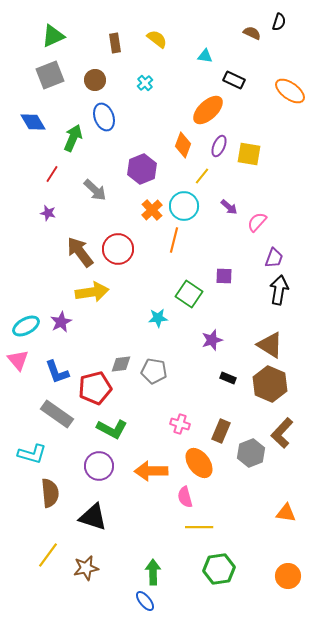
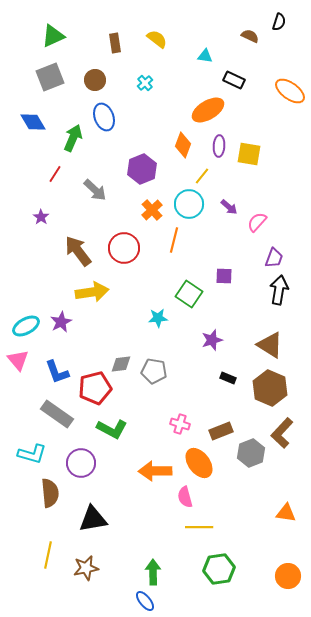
brown semicircle at (252, 33): moved 2 px left, 3 px down
gray square at (50, 75): moved 2 px down
orange ellipse at (208, 110): rotated 12 degrees clockwise
purple ellipse at (219, 146): rotated 20 degrees counterclockwise
red line at (52, 174): moved 3 px right
cyan circle at (184, 206): moved 5 px right, 2 px up
purple star at (48, 213): moved 7 px left, 4 px down; rotated 21 degrees clockwise
red circle at (118, 249): moved 6 px right, 1 px up
brown arrow at (80, 252): moved 2 px left, 1 px up
brown hexagon at (270, 384): moved 4 px down
brown rectangle at (221, 431): rotated 45 degrees clockwise
purple circle at (99, 466): moved 18 px left, 3 px up
orange arrow at (151, 471): moved 4 px right
black triangle at (93, 517): moved 2 px down; rotated 28 degrees counterclockwise
yellow line at (48, 555): rotated 24 degrees counterclockwise
